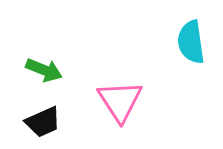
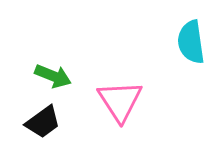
green arrow: moved 9 px right, 6 px down
black trapezoid: rotated 12 degrees counterclockwise
